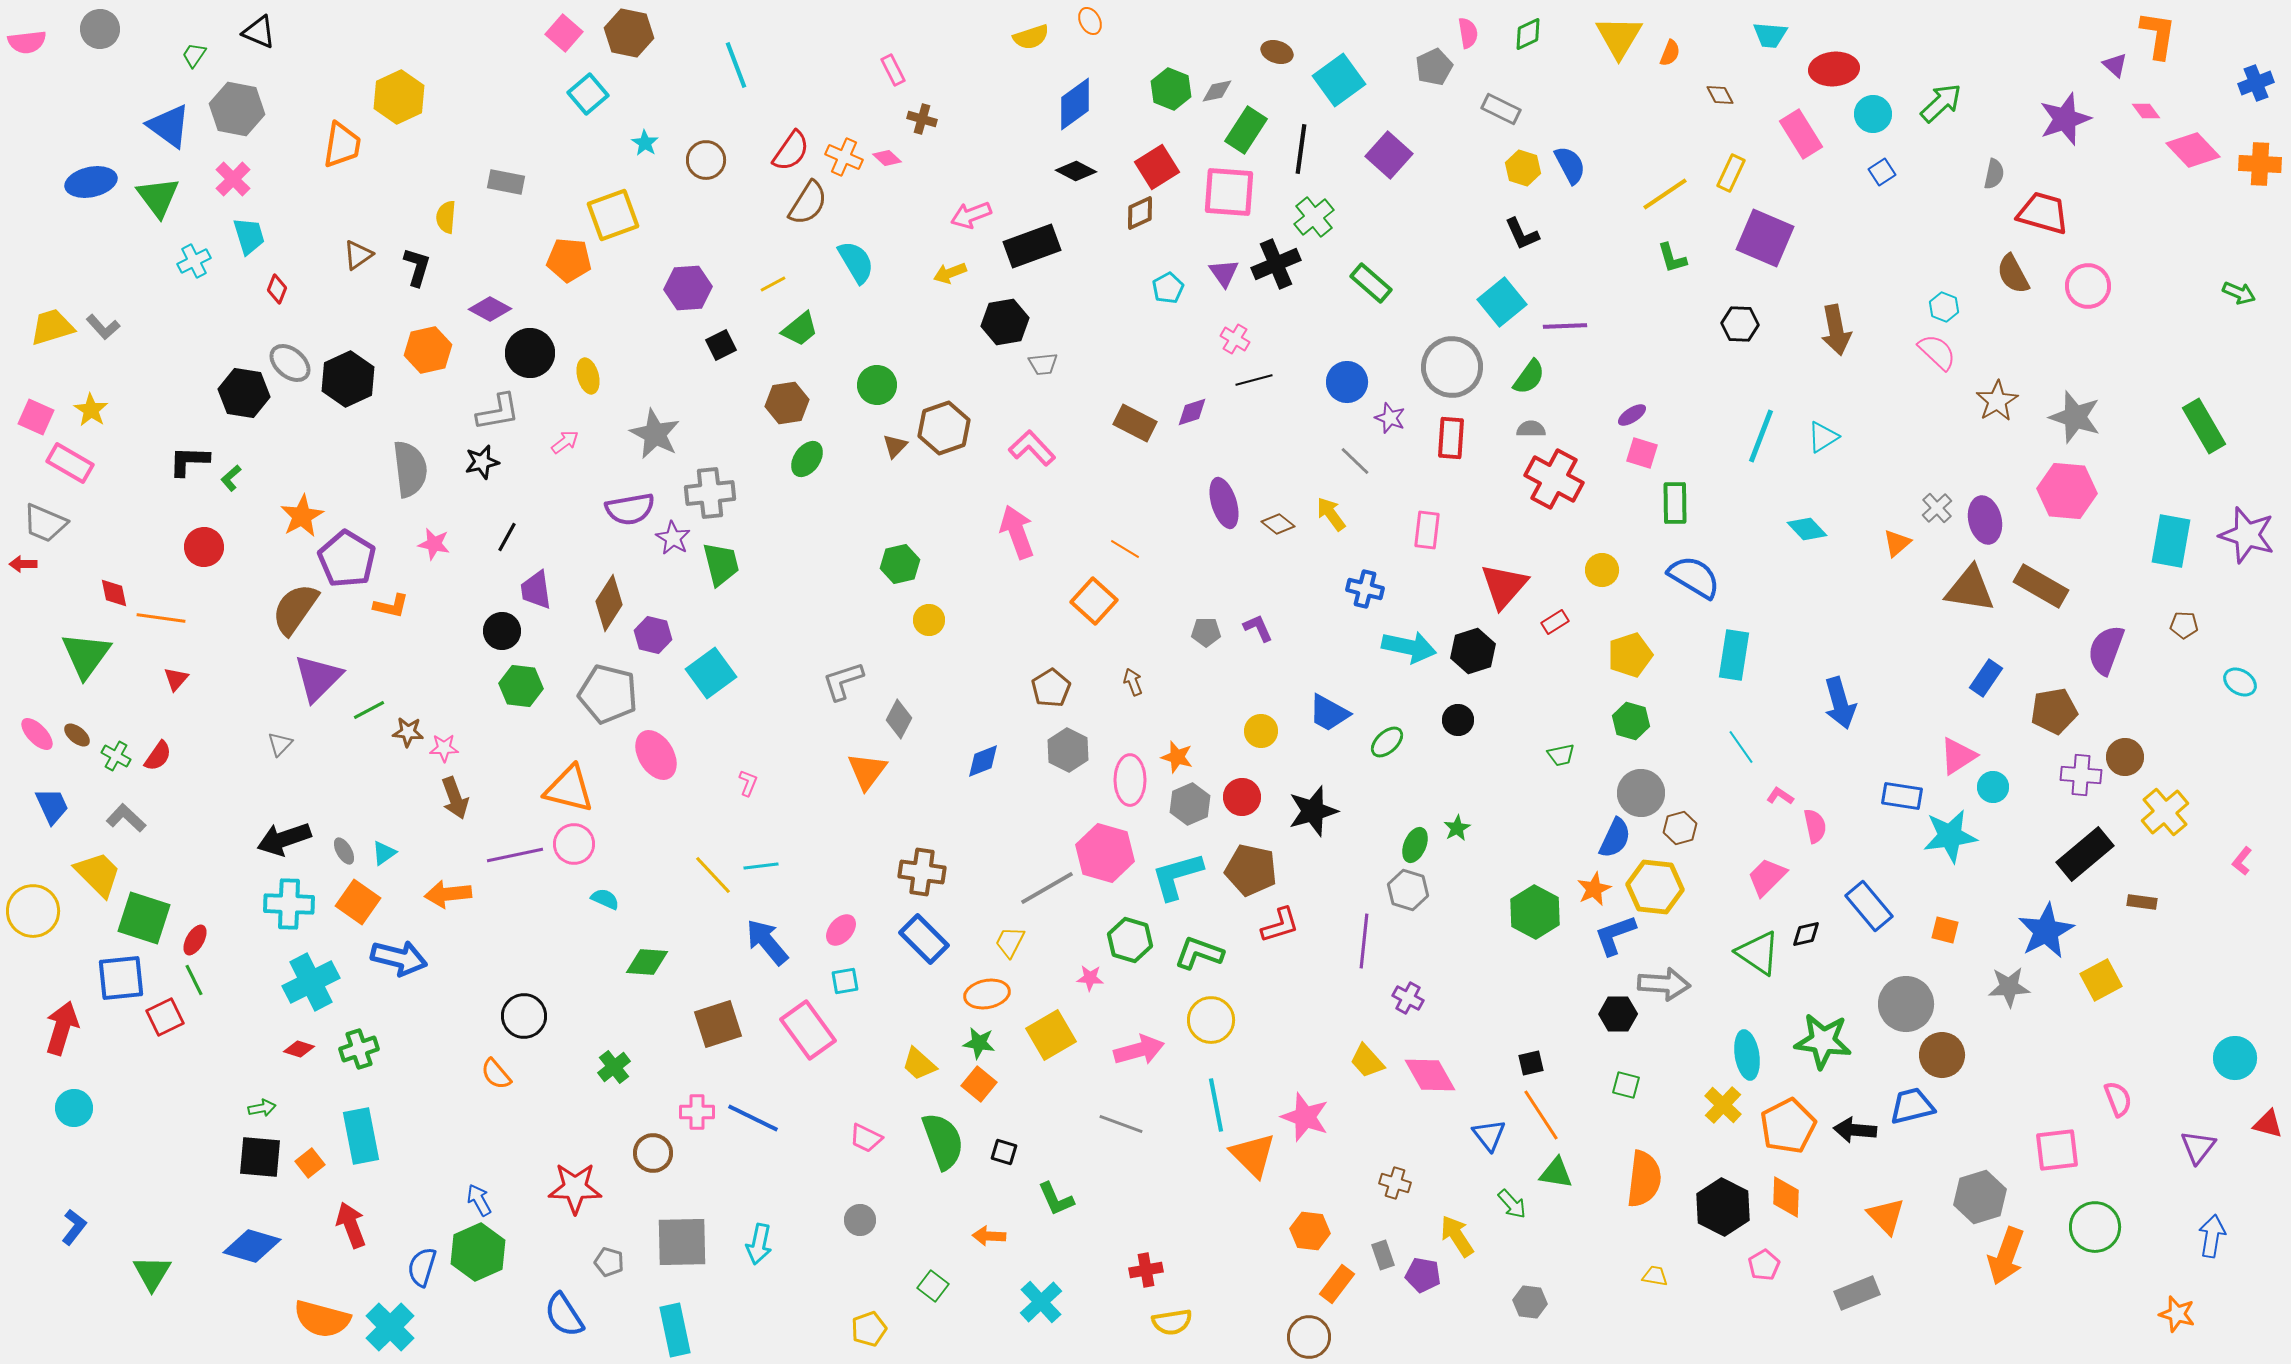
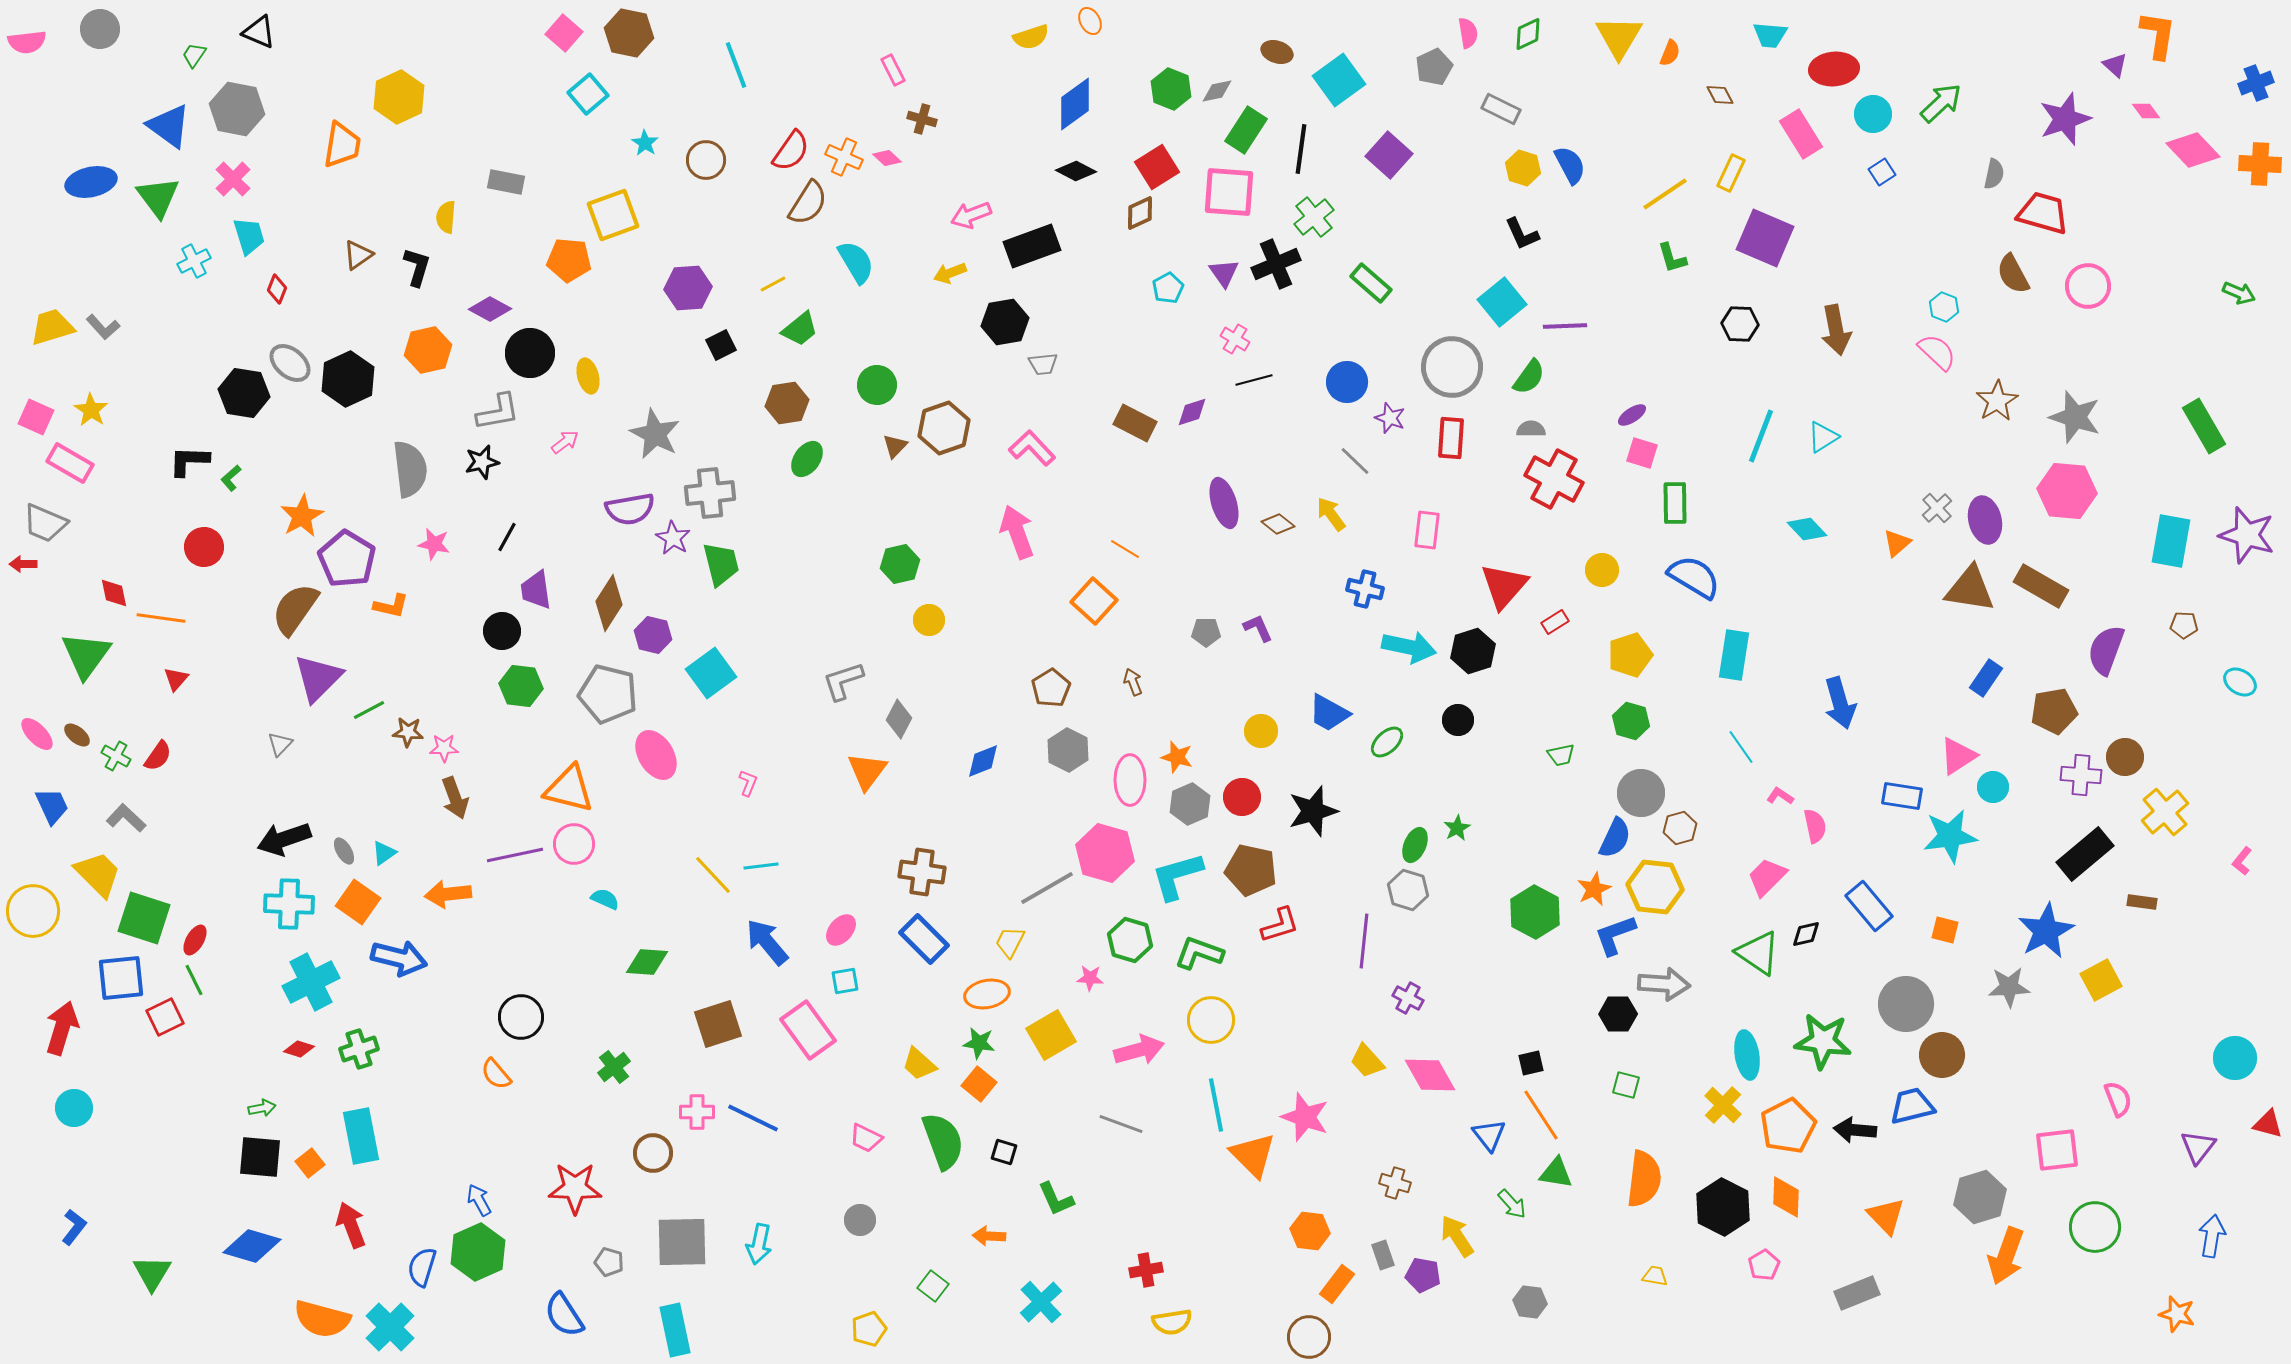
black circle at (524, 1016): moved 3 px left, 1 px down
